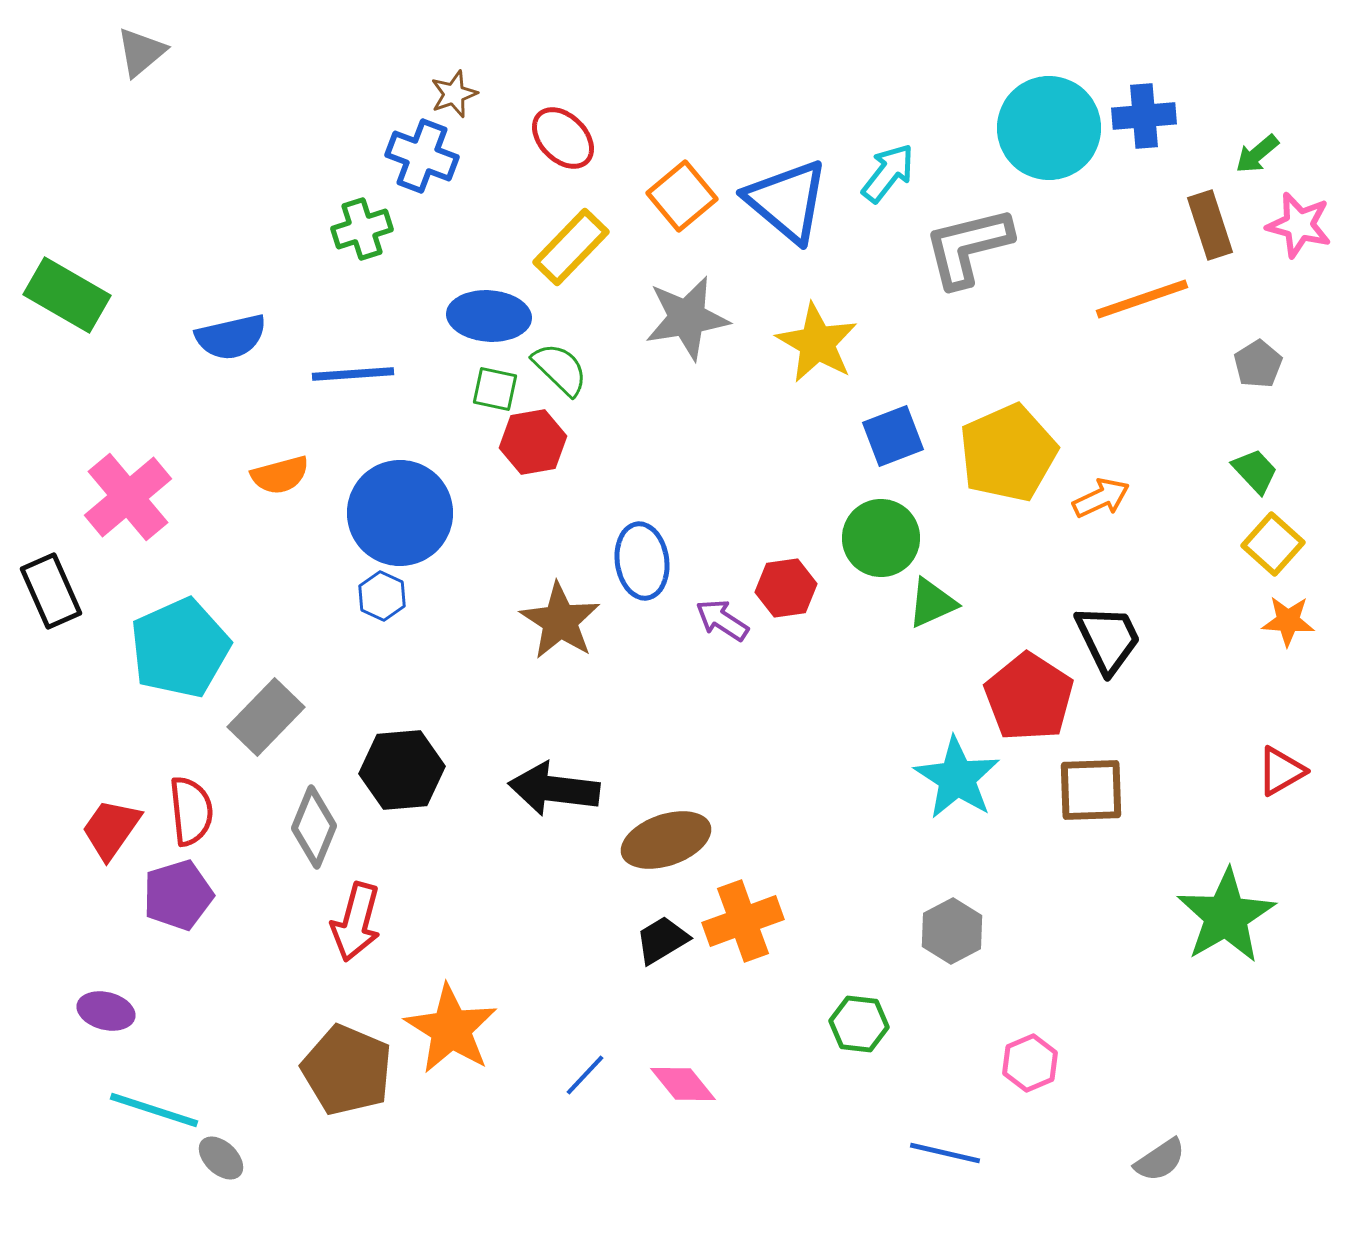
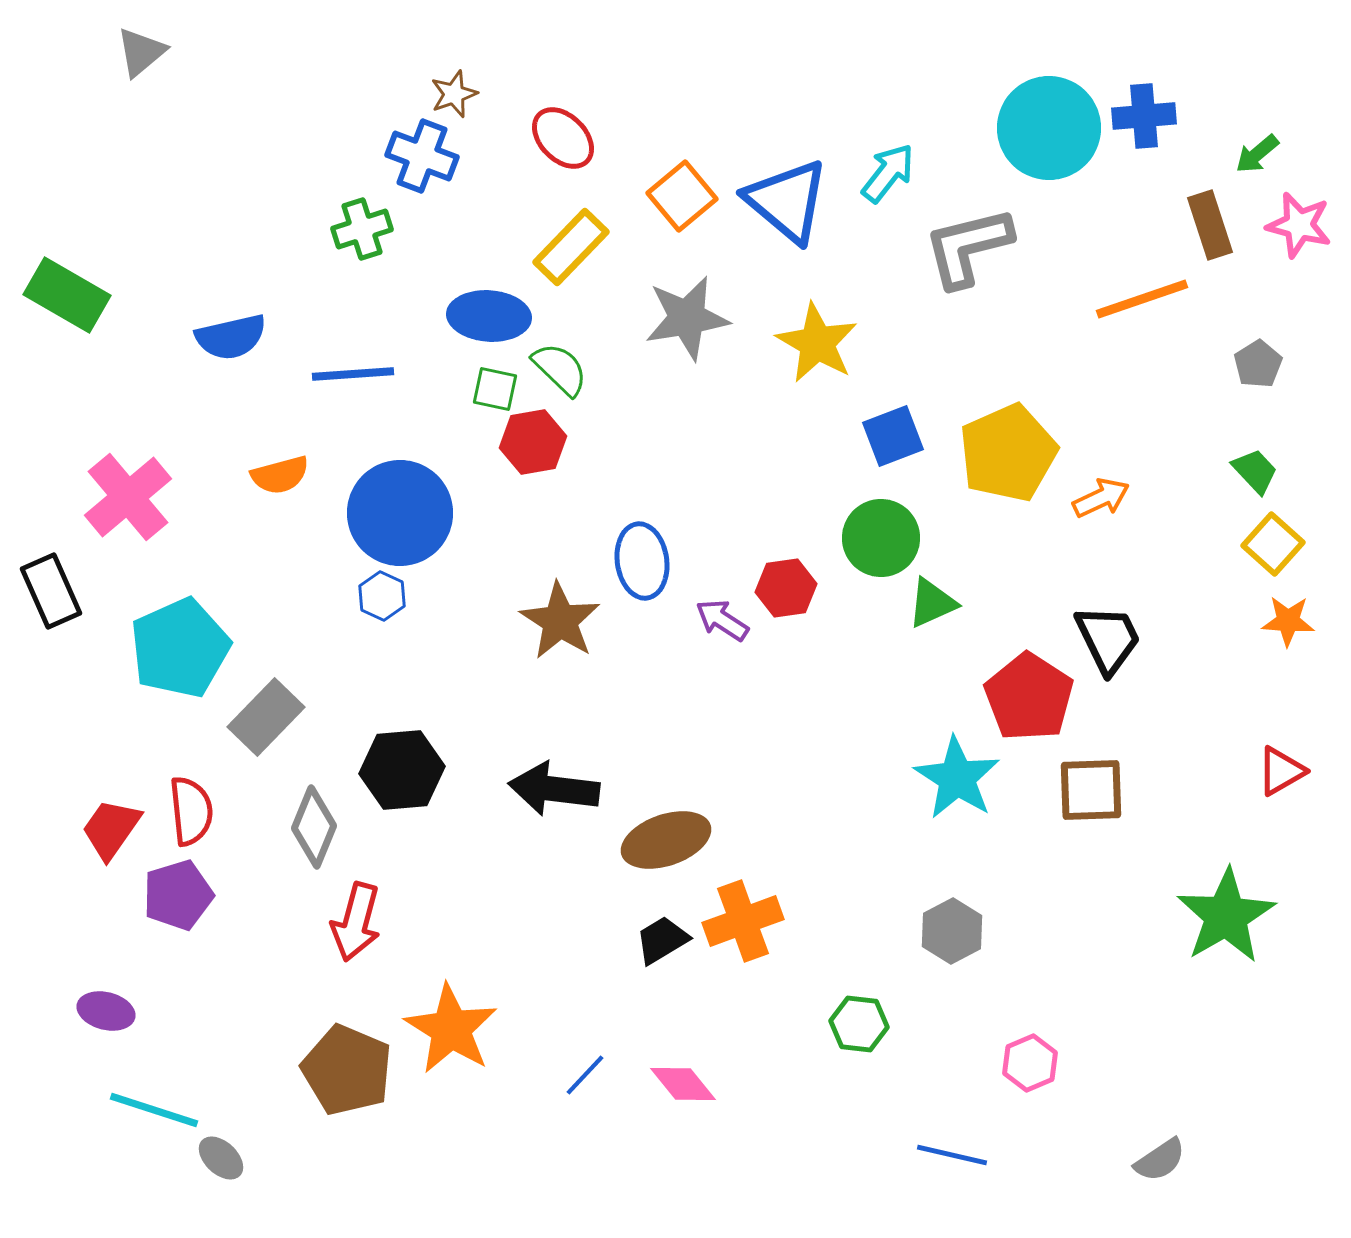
blue line at (945, 1153): moved 7 px right, 2 px down
